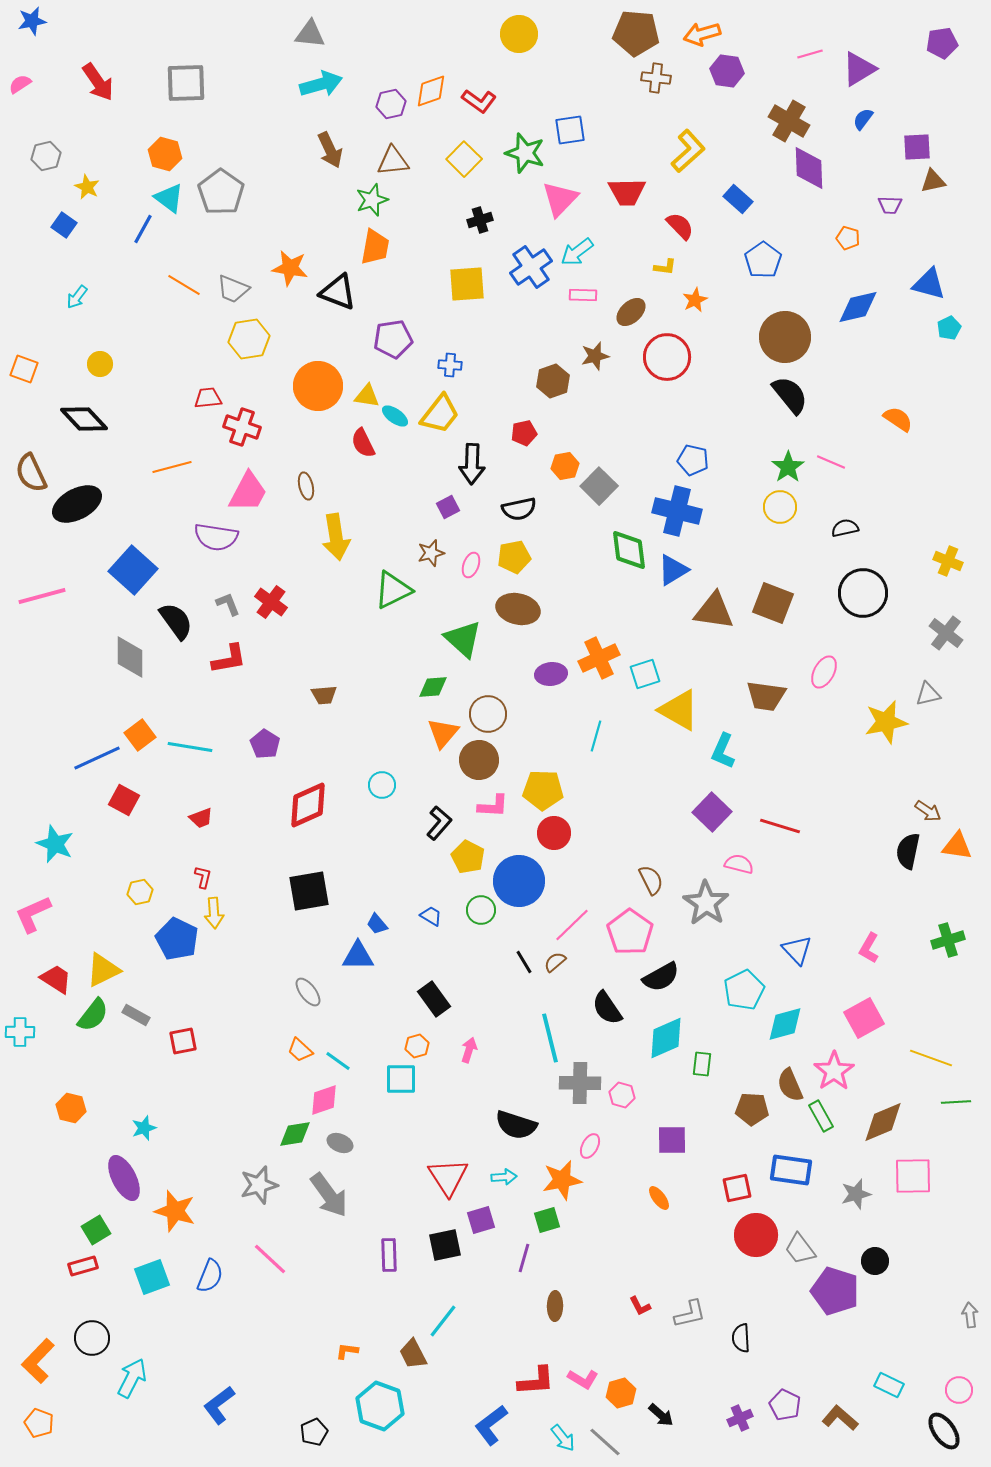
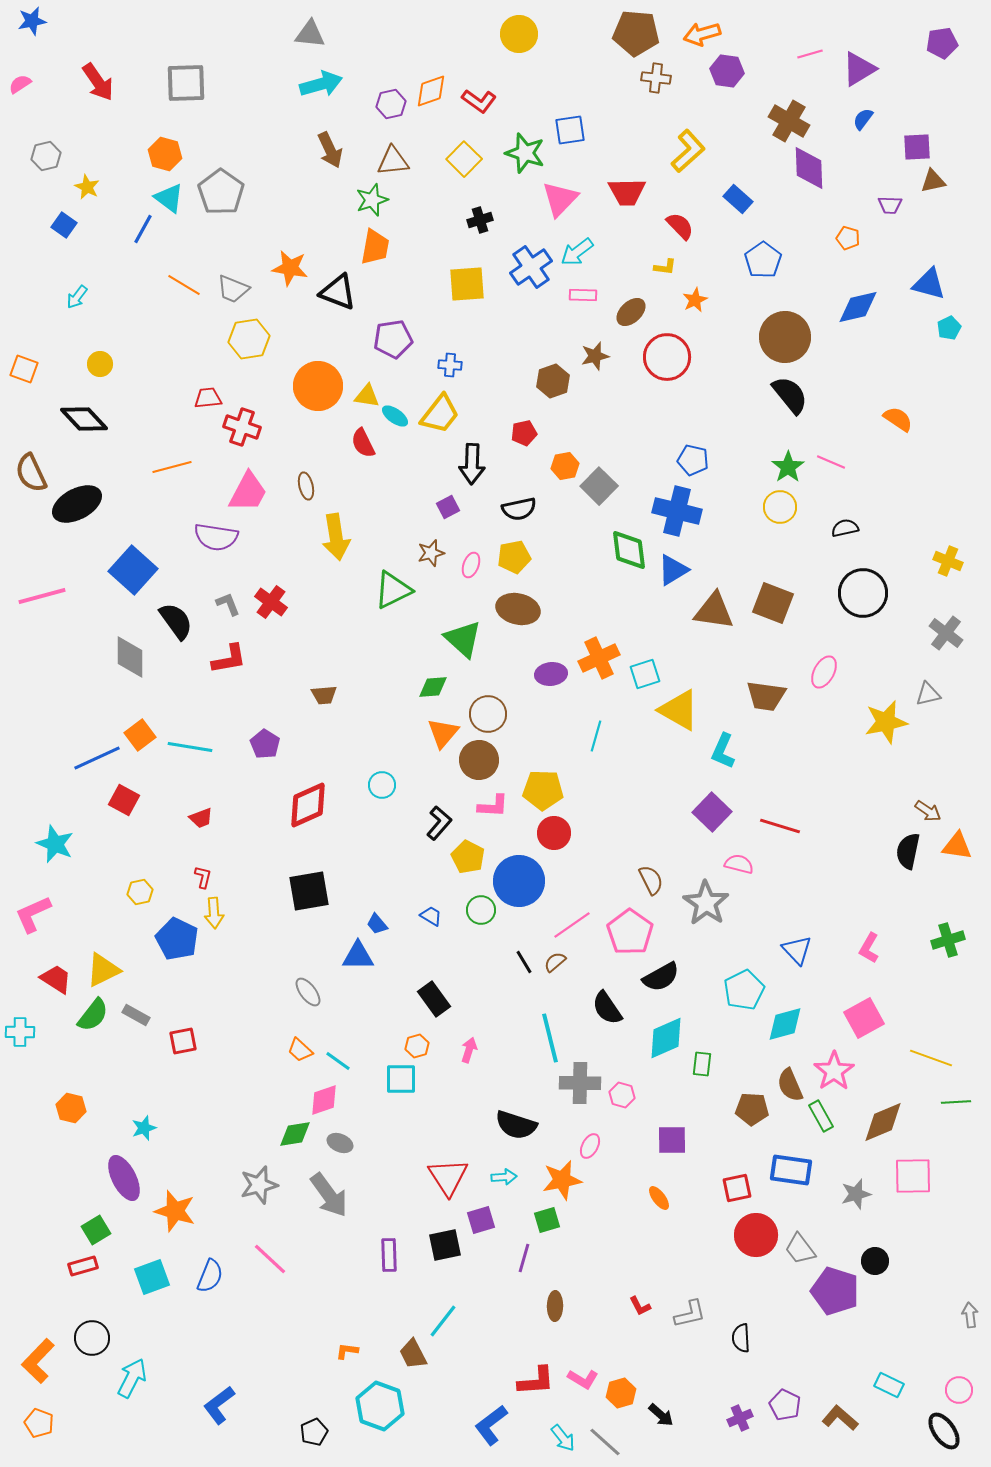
pink line at (572, 925): rotated 9 degrees clockwise
